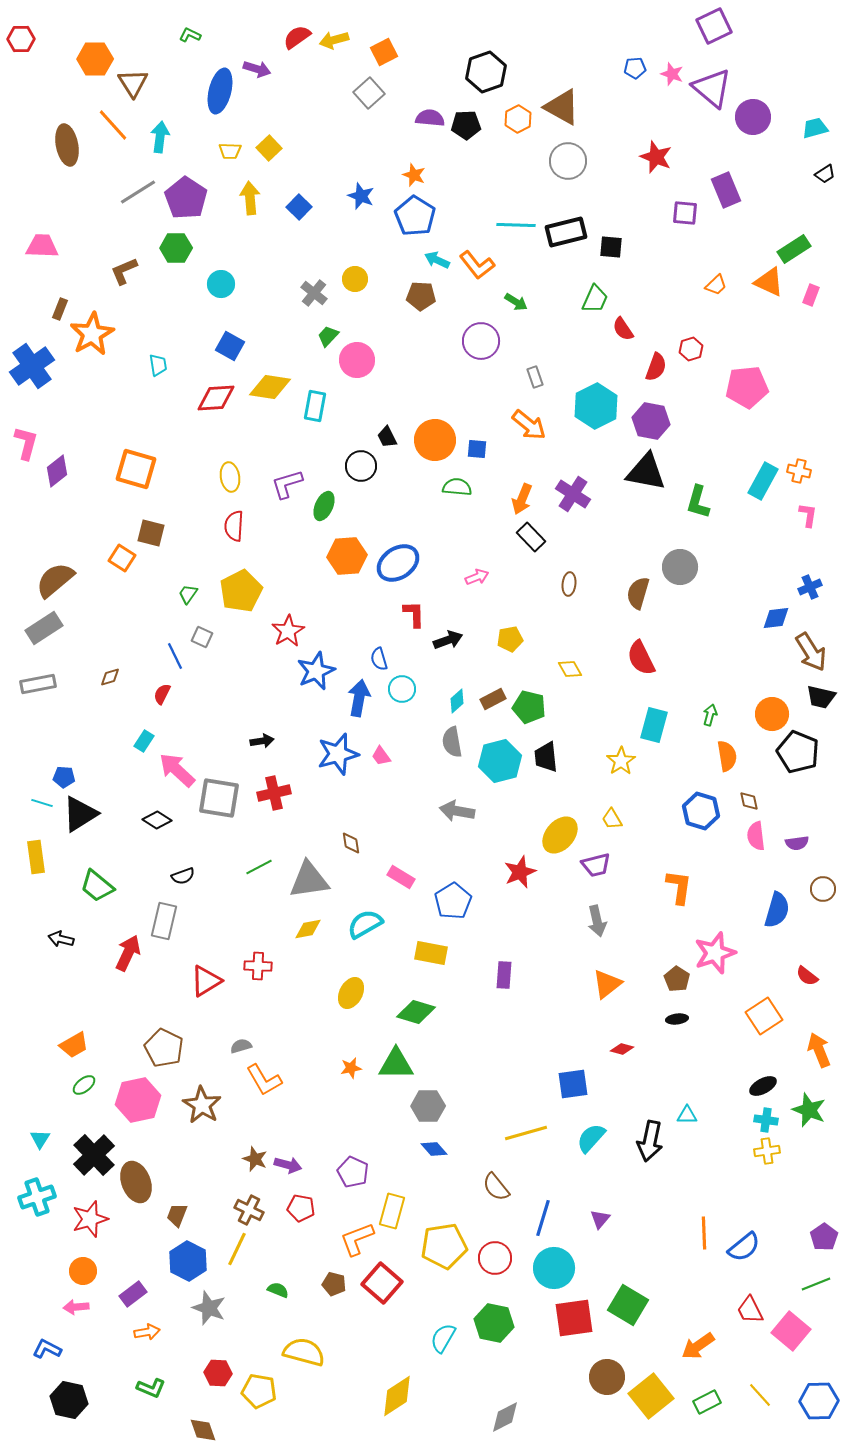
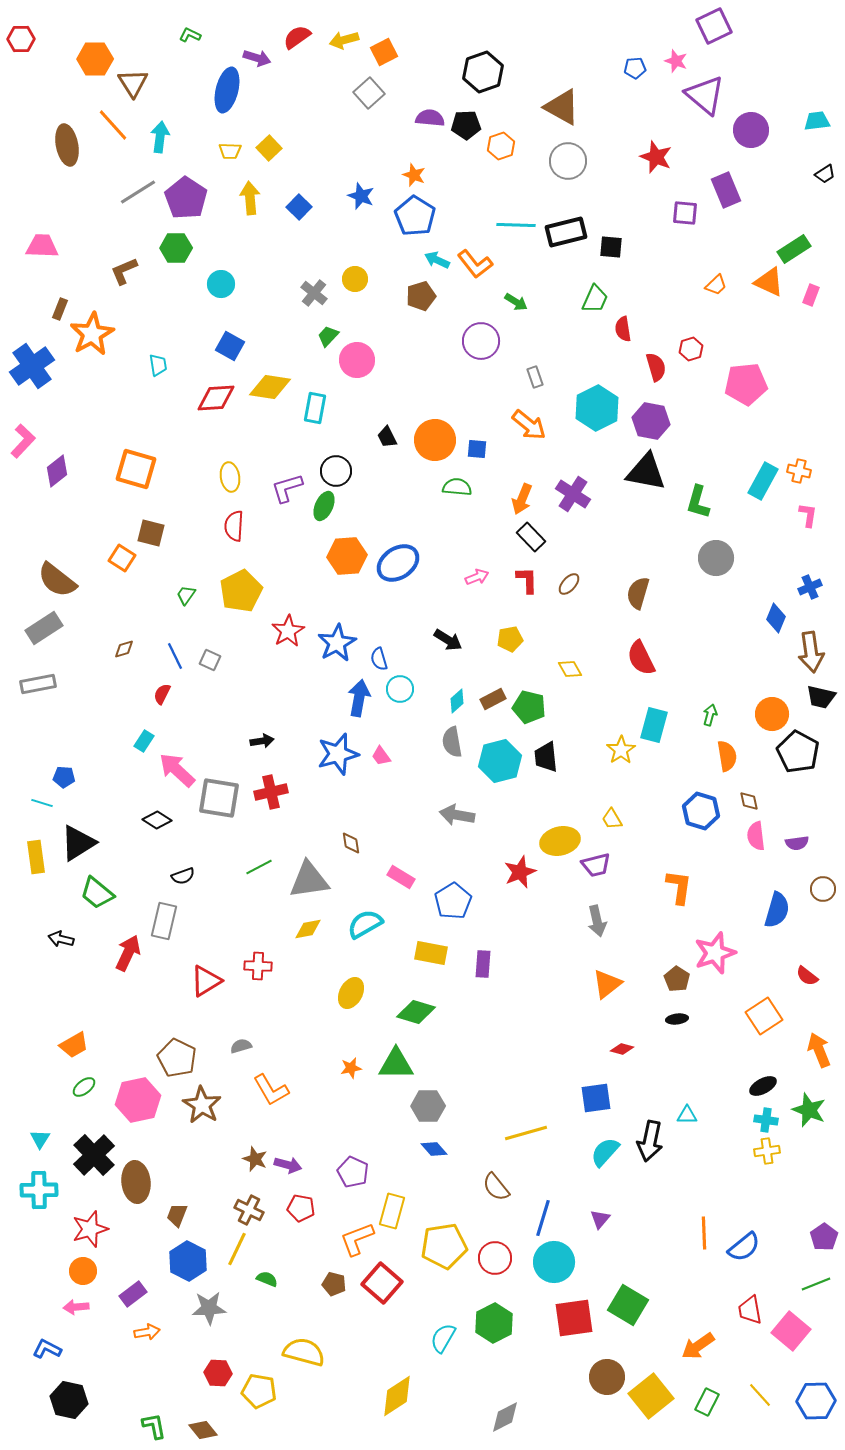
yellow arrow at (334, 40): moved 10 px right
purple arrow at (257, 69): moved 11 px up
black hexagon at (486, 72): moved 3 px left
pink star at (672, 74): moved 4 px right, 13 px up
purple triangle at (712, 88): moved 7 px left, 7 px down
blue ellipse at (220, 91): moved 7 px right, 1 px up
purple circle at (753, 117): moved 2 px left, 13 px down
orange hexagon at (518, 119): moved 17 px left, 27 px down; rotated 8 degrees clockwise
cyan trapezoid at (815, 128): moved 2 px right, 7 px up; rotated 8 degrees clockwise
orange L-shape at (477, 265): moved 2 px left, 1 px up
brown pentagon at (421, 296): rotated 20 degrees counterclockwise
red semicircle at (623, 329): rotated 25 degrees clockwise
red semicircle at (656, 367): rotated 36 degrees counterclockwise
pink pentagon at (747, 387): moved 1 px left, 3 px up
cyan rectangle at (315, 406): moved 2 px down
cyan hexagon at (596, 406): moved 1 px right, 2 px down
pink L-shape at (26, 443): moved 3 px left, 2 px up; rotated 28 degrees clockwise
black circle at (361, 466): moved 25 px left, 5 px down
purple L-shape at (287, 484): moved 4 px down
gray circle at (680, 567): moved 36 px right, 9 px up
brown semicircle at (55, 580): moved 2 px right; rotated 102 degrees counterclockwise
brown ellipse at (569, 584): rotated 35 degrees clockwise
green trapezoid at (188, 594): moved 2 px left, 1 px down
red L-shape at (414, 614): moved 113 px right, 34 px up
blue diamond at (776, 618): rotated 60 degrees counterclockwise
gray square at (202, 637): moved 8 px right, 23 px down
black arrow at (448, 640): rotated 52 degrees clockwise
brown arrow at (811, 652): rotated 24 degrees clockwise
blue star at (316, 671): moved 21 px right, 28 px up; rotated 6 degrees counterclockwise
brown diamond at (110, 677): moved 14 px right, 28 px up
cyan circle at (402, 689): moved 2 px left
black pentagon at (798, 752): rotated 6 degrees clockwise
yellow star at (621, 761): moved 11 px up
red cross at (274, 793): moved 3 px left, 1 px up
gray arrow at (457, 811): moved 4 px down
black triangle at (80, 814): moved 2 px left, 29 px down
yellow ellipse at (560, 835): moved 6 px down; rotated 36 degrees clockwise
green trapezoid at (97, 886): moved 7 px down
purple rectangle at (504, 975): moved 21 px left, 11 px up
brown pentagon at (164, 1048): moved 13 px right, 10 px down
orange L-shape at (264, 1080): moved 7 px right, 10 px down
blue square at (573, 1084): moved 23 px right, 14 px down
green ellipse at (84, 1085): moved 2 px down
cyan semicircle at (591, 1138): moved 14 px right, 14 px down
brown ellipse at (136, 1182): rotated 15 degrees clockwise
cyan cross at (37, 1197): moved 2 px right, 7 px up; rotated 18 degrees clockwise
red star at (90, 1219): moved 10 px down
cyan circle at (554, 1268): moved 6 px up
green semicircle at (278, 1290): moved 11 px left, 11 px up
gray star at (209, 1308): rotated 24 degrees counterclockwise
red trapezoid at (750, 1310): rotated 16 degrees clockwise
green hexagon at (494, 1323): rotated 21 degrees clockwise
green L-shape at (151, 1388): moved 3 px right, 38 px down; rotated 124 degrees counterclockwise
blue hexagon at (819, 1401): moved 3 px left
green rectangle at (707, 1402): rotated 36 degrees counterclockwise
brown diamond at (203, 1430): rotated 20 degrees counterclockwise
